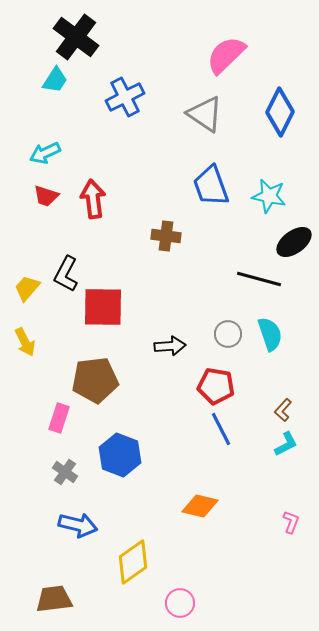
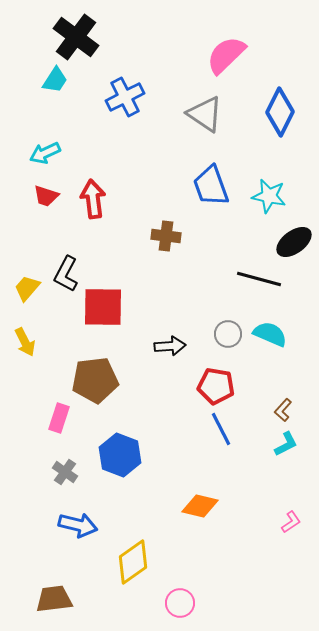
cyan semicircle: rotated 48 degrees counterclockwise
pink L-shape: rotated 35 degrees clockwise
